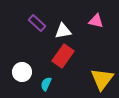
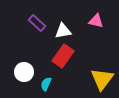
white circle: moved 2 px right
